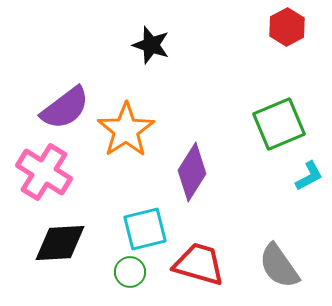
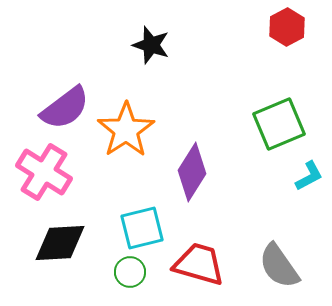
cyan square: moved 3 px left, 1 px up
